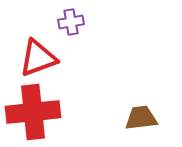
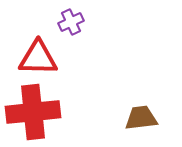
purple cross: rotated 15 degrees counterclockwise
red triangle: rotated 21 degrees clockwise
